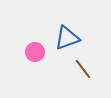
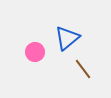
blue triangle: rotated 20 degrees counterclockwise
